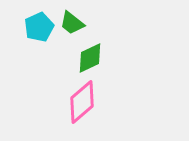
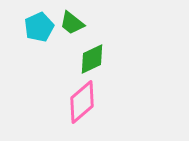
green diamond: moved 2 px right, 1 px down
